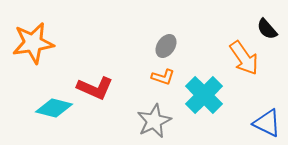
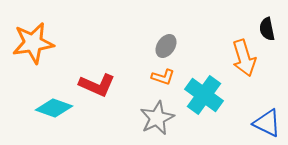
black semicircle: rotated 30 degrees clockwise
orange arrow: rotated 18 degrees clockwise
red L-shape: moved 2 px right, 3 px up
cyan cross: rotated 9 degrees counterclockwise
cyan diamond: rotated 6 degrees clockwise
gray star: moved 3 px right, 3 px up
